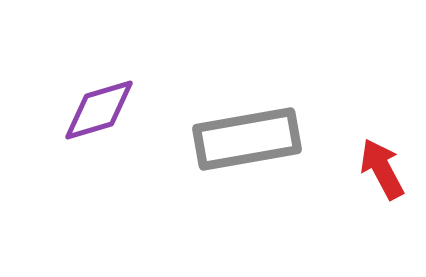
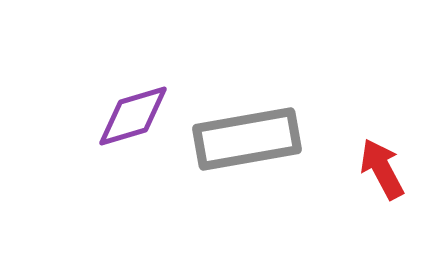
purple diamond: moved 34 px right, 6 px down
